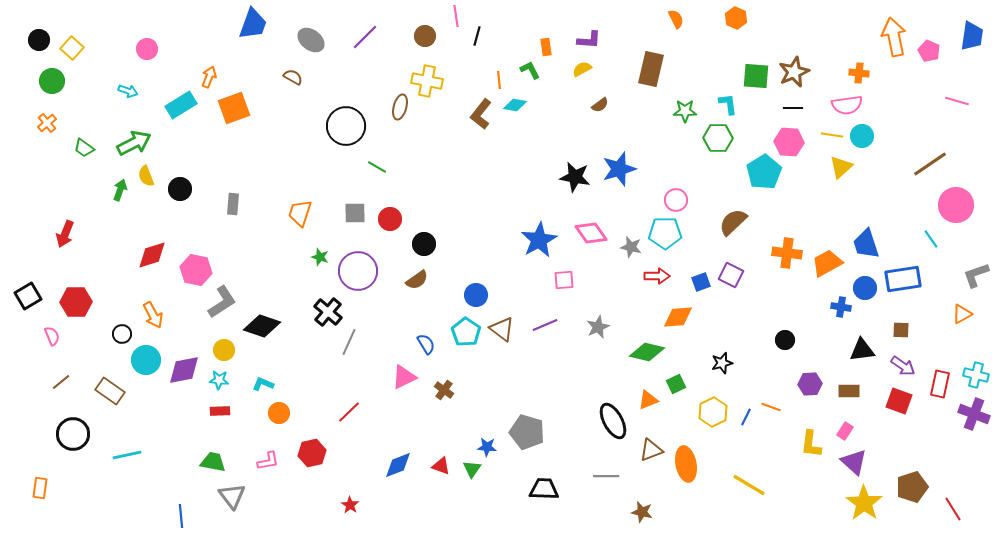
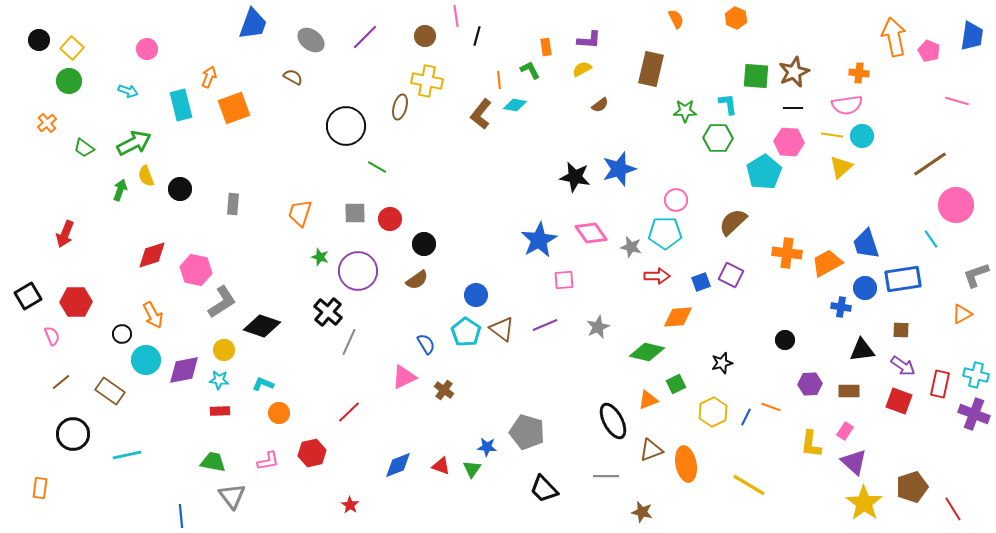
green circle at (52, 81): moved 17 px right
cyan rectangle at (181, 105): rotated 72 degrees counterclockwise
black trapezoid at (544, 489): rotated 136 degrees counterclockwise
